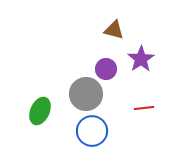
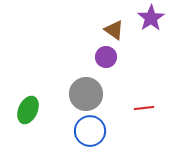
brown triangle: rotated 20 degrees clockwise
purple star: moved 10 px right, 41 px up
purple circle: moved 12 px up
green ellipse: moved 12 px left, 1 px up
blue circle: moved 2 px left
